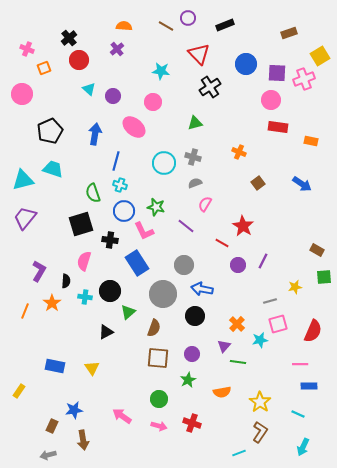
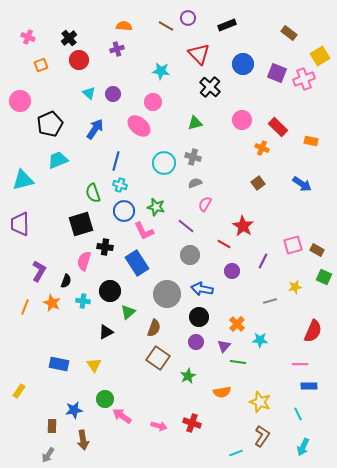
black rectangle at (225, 25): moved 2 px right
brown rectangle at (289, 33): rotated 56 degrees clockwise
pink cross at (27, 49): moved 1 px right, 12 px up
purple cross at (117, 49): rotated 24 degrees clockwise
blue circle at (246, 64): moved 3 px left
orange square at (44, 68): moved 3 px left, 3 px up
purple square at (277, 73): rotated 18 degrees clockwise
black cross at (210, 87): rotated 15 degrees counterclockwise
cyan triangle at (89, 89): moved 4 px down
pink circle at (22, 94): moved 2 px left, 7 px down
purple circle at (113, 96): moved 2 px up
pink circle at (271, 100): moved 29 px left, 20 px down
pink ellipse at (134, 127): moved 5 px right, 1 px up
red rectangle at (278, 127): rotated 36 degrees clockwise
black pentagon at (50, 131): moved 7 px up
blue arrow at (95, 134): moved 5 px up; rotated 25 degrees clockwise
orange cross at (239, 152): moved 23 px right, 4 px up
cyan trapezoid at (53, 169): moved 5 px right, 9 px up; rotated 40 degrees counterclockwise
purple trapezoid at (25, 218): moved 5 px left, 6 px down; rotated 40 degrees counterclockwise
black cross at (110, 240): moved 5 px left, 7 px down
red line at (222, 243): moved 2 px right, 1 px down
gray circle at (184, 265): moved 6 px right, 10 px up
purple circle at (238, 265): moved 6 px left, 6 px down
green square at (324, 277): rotated 28 degrees clockwise
black semicircle at (66, 281): rotated 16 degrees clockwise
gray circle at (163, 294): moved 4 px right
cyan cross at (85, 297): moved 2 px left, 4 px down
orange star at (52, 303): rotated 12 degrees counterclockwise
orange line at (25, 311): moved 4 px up
black circle at (195, 316): moved 4 px right, 1 px down
pink square at (278, 324): moved 15 px right, 79 px up
cyan star at (260, 340): rotated 14 degrees clockwise
purple circle at (192, 354): moved 4 px right, 12 px up
brown square at (158, 358): rotated 30 degrees clockwise
blue rectangle at (55, 366): moved 4 px right, 2 px up
yellow triangle at (92, 368): moved 2 px right, 3 px up
green star at (188, 380): moved 4 px up
green circle at (159, 399): moved 54 px left
yellow star at (260, 402): rotated 15 degrees counterclockwise
cyan line at (298, 414): rotated 40 degrees clockwise
brown rectangle at (52, 426): rotated 24 degrees counterclockwise
brown L-shape at (260, 432): moved 2 px right, 4 px down
cyan line at (239, 453): moved 3 px left
gray arrow at (48, 455): rotated 42 degrees counterclockwise
